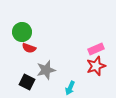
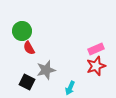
green circle: moved 1 px up
red semicircle: rotated 40 degrees clockwise
